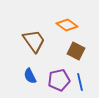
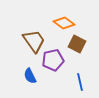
orange diamond: moved 3 px left, 2 px up
brown square: moved 1 px right, 7 px up
purple pentagon: moved 6 px left, 20 px up
